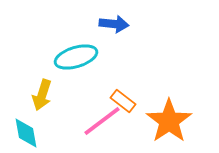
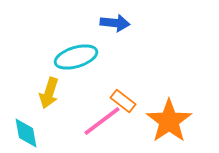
blue arrow: moved 1 px right, 1 px up
yellow arrow: moved 7 px right, 2 px up
